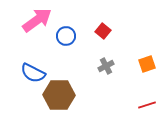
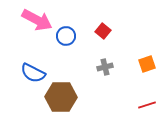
pink arrow: rotated 64 degrees clockwise
gray cross: moved 1 px left, 1 px down; rotated 14 degrees clockwise
brown hexagon: moved 2 px right, 2 px down
